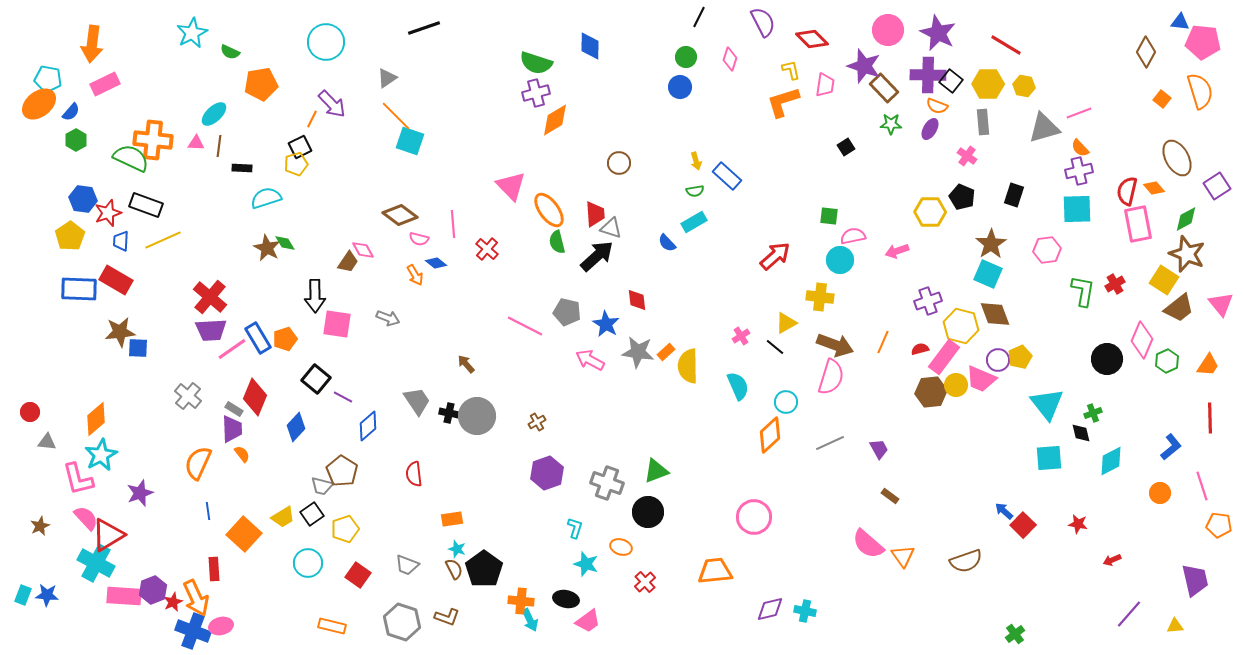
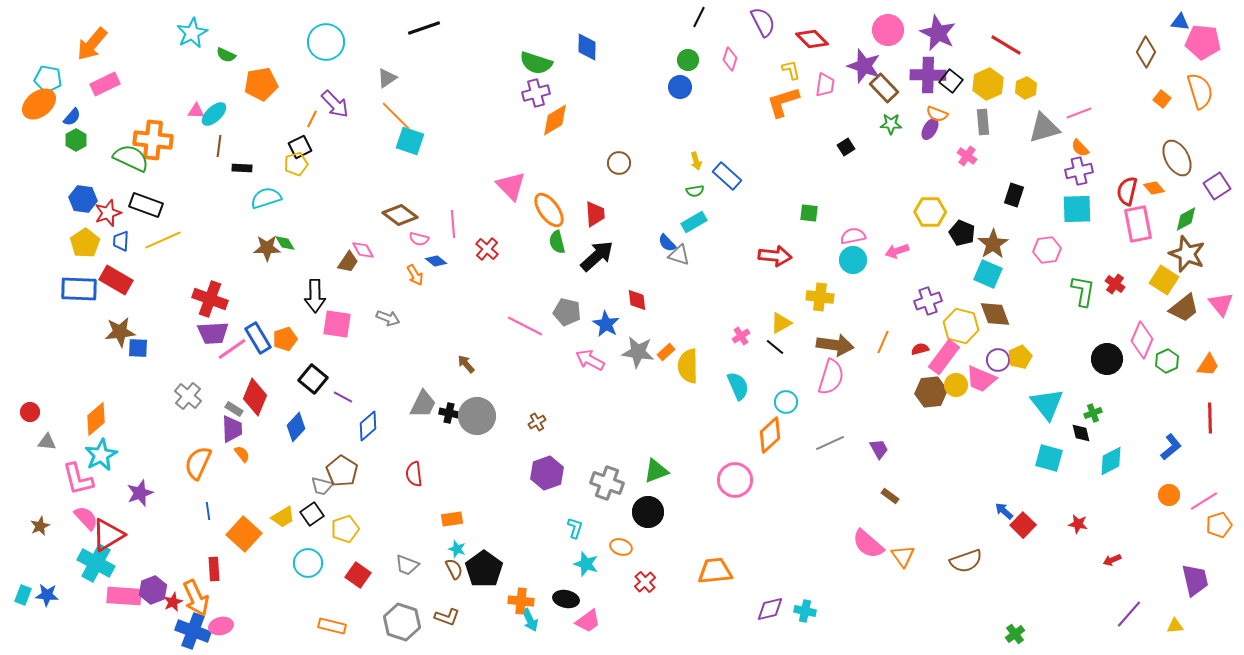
orange arrow at (92, 44): rotated 33 degrees clockwise
blue diamond at (590, 46): moved 3 px left, 1 px down
green semicircle at (230, 52): moved 4 px left, 3 px down
green circle at (686, 57): moved 2 px right, 3 px down
yellow hexagon at (988, 84): rotated 24 degrees counterclockwise
yellow hexagon at (1024, 86): moved 2 px right, 2 px down; rotated 25 degrees clockwise
purple arrow at (332, 104): moved 3 px right
orange semicircle at (937, 106): moved 8 px down
blue semicircle at (71, 112): moved 1 px right, 5 px down
pink triangle at (196, 143): moved 32 px up
black pentagon at (962, 197): moved 36 px down
green square at (829, 216): moved 20 px left, 3 px up
gray triangle at (611, 228): moved 68 px right, 27 px down
yellow pentagon at (70, 236): moved 15 px right, 7 px down
brown star at (991, 244): moved 2 px right
brown star at (267, 248): rotated 28 degrees counterclockwise
red arrow at (775, 256): rotated 48 degrees clockwise
cyan circle at (840, 260): moved 13 px right
blue diamond at (436, 263): moved 2 px up
red cross at (1115, 284): rotated 24 degrees counterclockwise
red cross at (210, 297): moved 2 px down; rotated 20 degrees counterclockwise
brown trapezoid at (1179, 308): moved 5 px right
yellow triangle at (786, 323): moved 5 px left
purple trapezoid at (211, 330): moved 2 px right, 3 px down
brown arrow at (835, 345): rotated 12 degrees counterclockwise
black square at (316, 379): moved 3 px left
gray trapezoid at (417, 401): moved 6 px right, 3 px down; rotated 60 degrees clockwise
cyan square at (1049, 458): rotated 20 degrees clockwise
pink line at (1202, 486): moved 2 px right, 15 px down; rotated 76 degrees clockwise
orange circle at (1160, 493): moved 9 px right, 2 px down
pink circle at (754, 517): moved 19 px left, 37 px up
orange pentagon at (1219, 525): rotated 25 degrees counterclockwise
